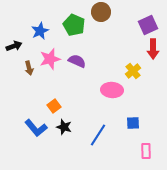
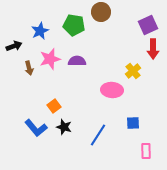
green pentagon: rotated 15 degrees counterclockwise
purple semicircle: rotated 24 degrees counterclockwise
